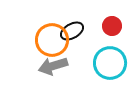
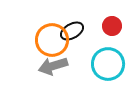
cyan circle: moved 2 px left, 1 px down
